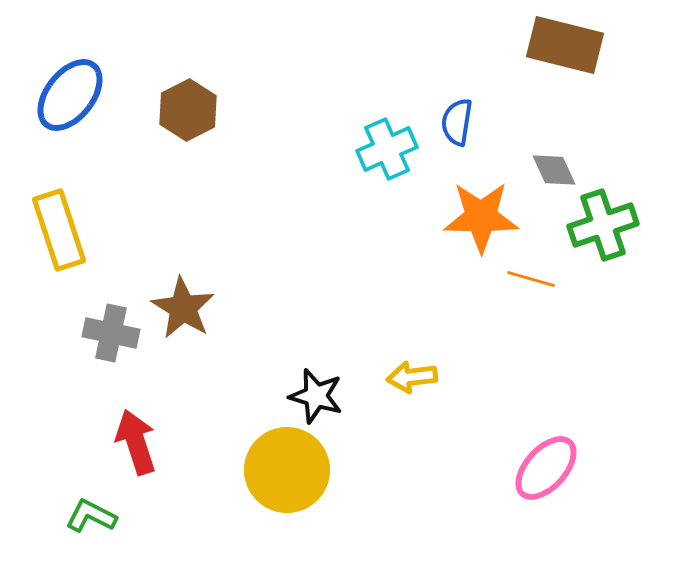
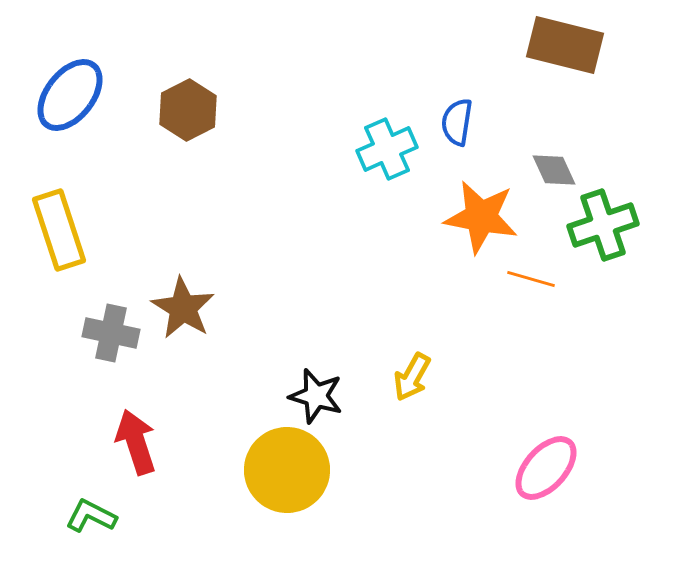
orange star: rotated 10 degrees clockwise
yellow arrow: rotated 54 degrees counterclockwise
